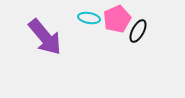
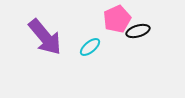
cyan ellipse: moved 1 px right, 29 px down; rotated 50 degrees counterclockwise
black ellipse: rotated 45 degrees clockwise
